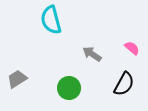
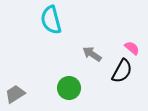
gray trapezoid: moved 2 px left, 15 px down
black semicircle: moved 2 px left, 13 px up
